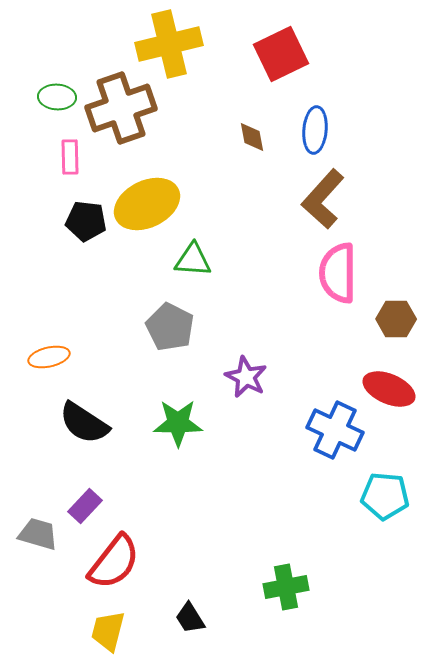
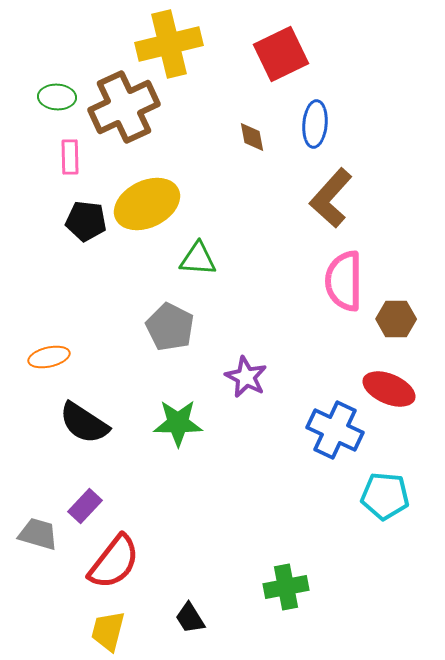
brown cross: moved 3 px right, 1 px up; rotated 6 degrees counterclockwise
blue ellipse: moved 6 px up
brown L-shape: moved 8 px right, 1 px up
green triangle: moved 5 px right, 1 px up
pink semicircle: moved 6 px right, 8 px down
